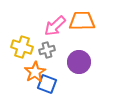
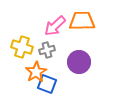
orange star: moved 1 px right
